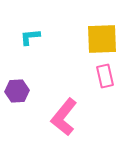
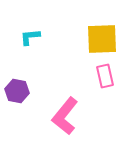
purple hexagon: rotated 15 degrees clockwise
pink L-shape: moved 1 px right, 1 px up
